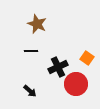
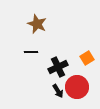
black line: moved 1 px down
orange square: rotated 24 degrees clockwise
red circle: moved 1 px right, 3 px down
black arrow: moved 28 px right; rotated 16 degrees clockwise
